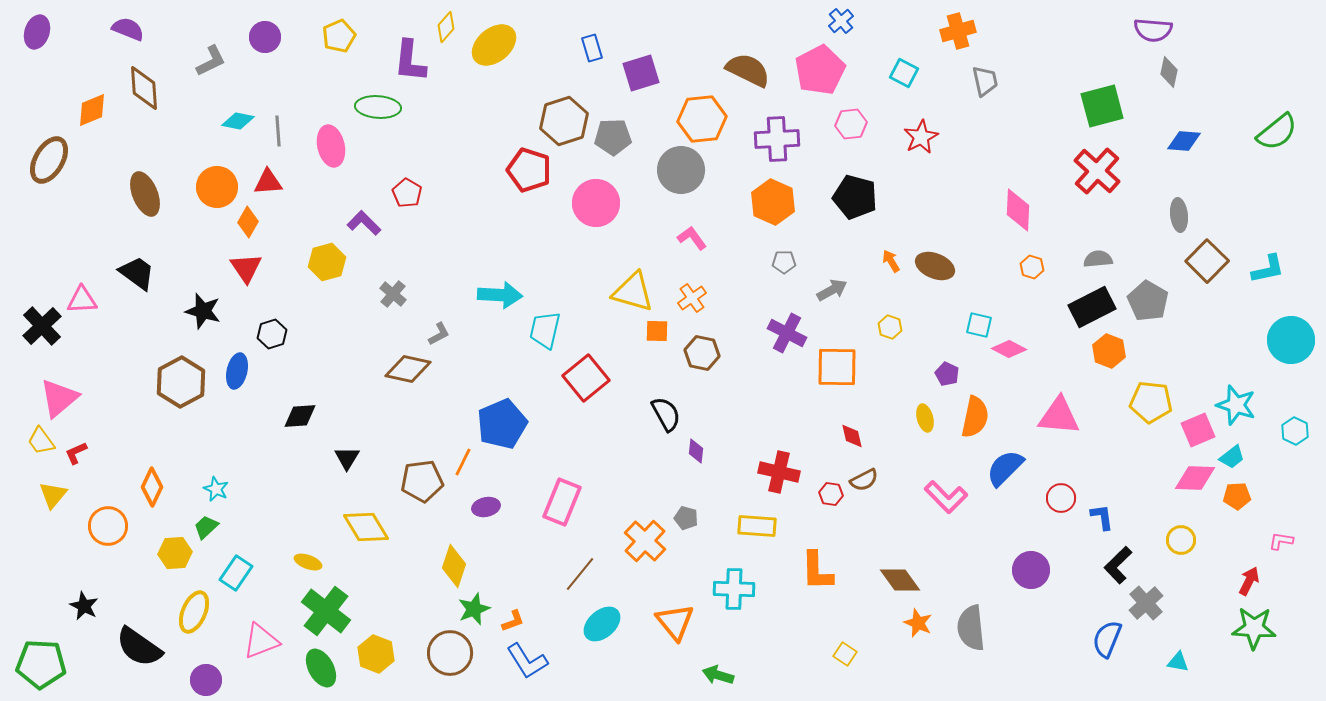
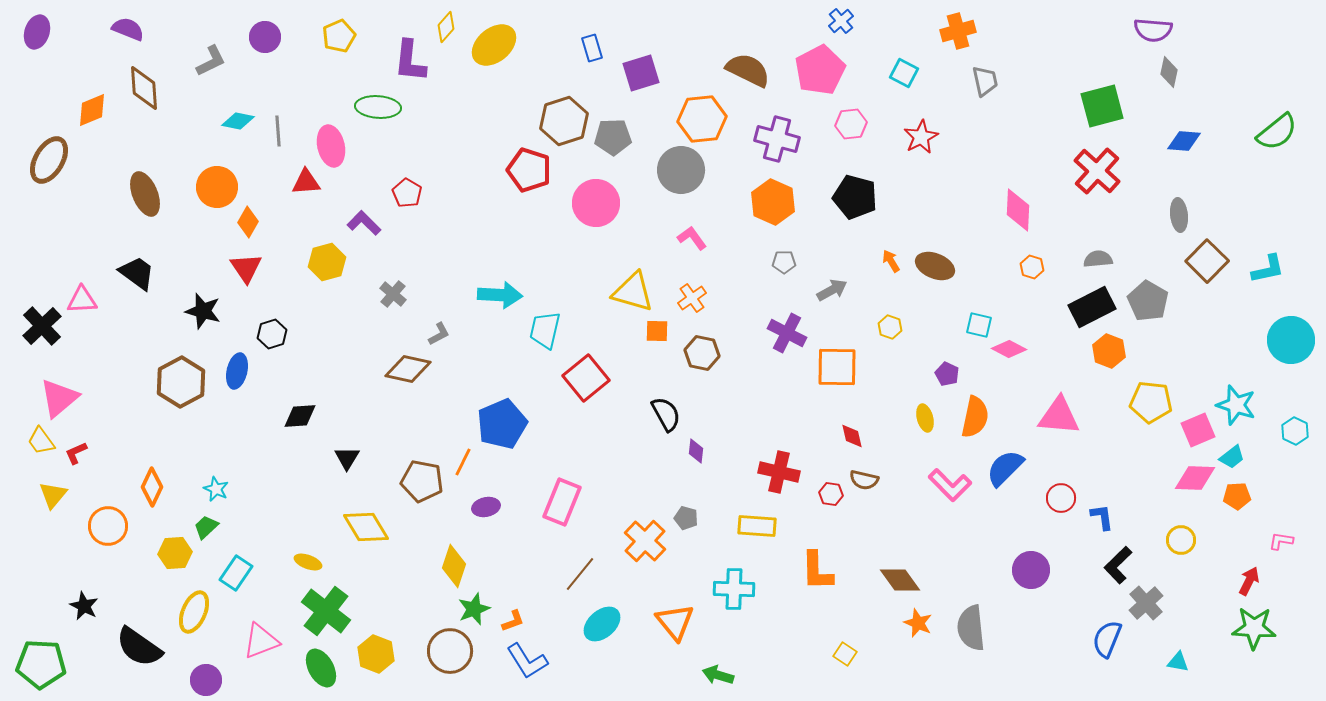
purple cross at (777, 139): rotated 18 degrees clockwise
red triangle at (268, 182): moved 38 px right
brown semicircle at (864, 480): rotated 40 degrees clockwise
brown pentagon at (422, 481): rotated 18 degrees clockwise
pink L-shape at (946, 497): moved 4 px right, 12 px up
brown circle at (450, 653): moved 2 px up
